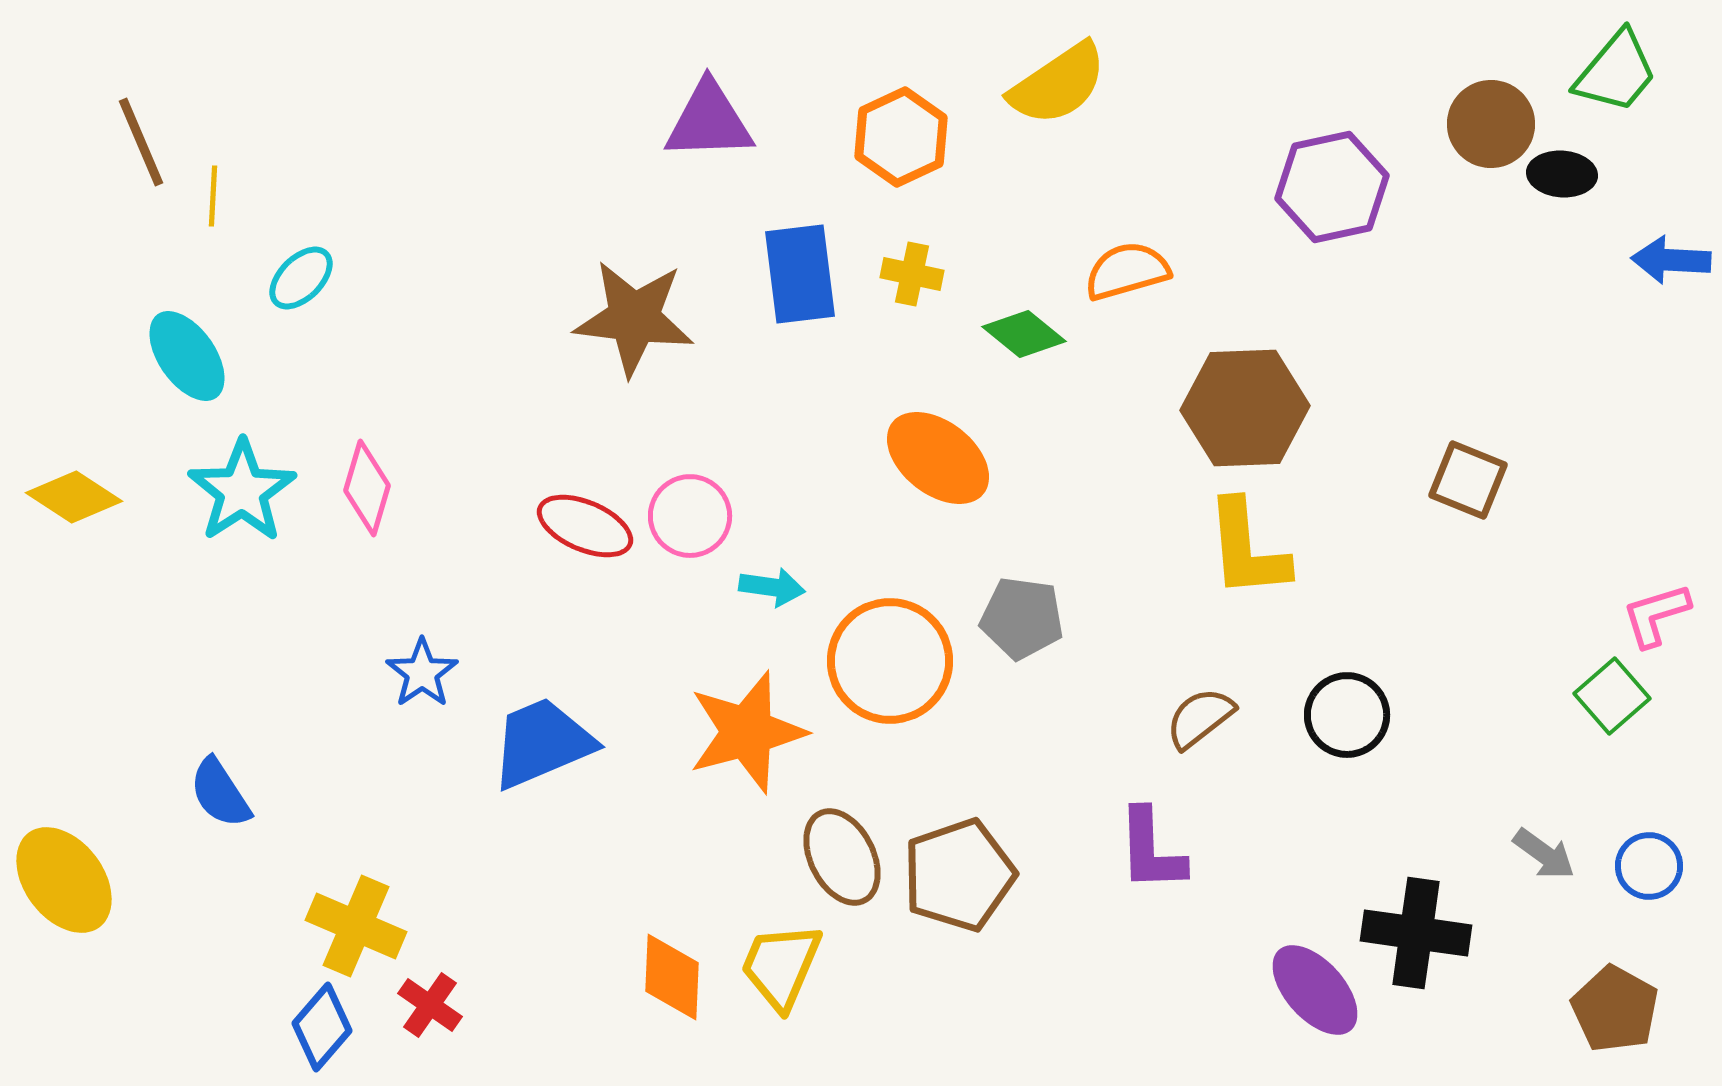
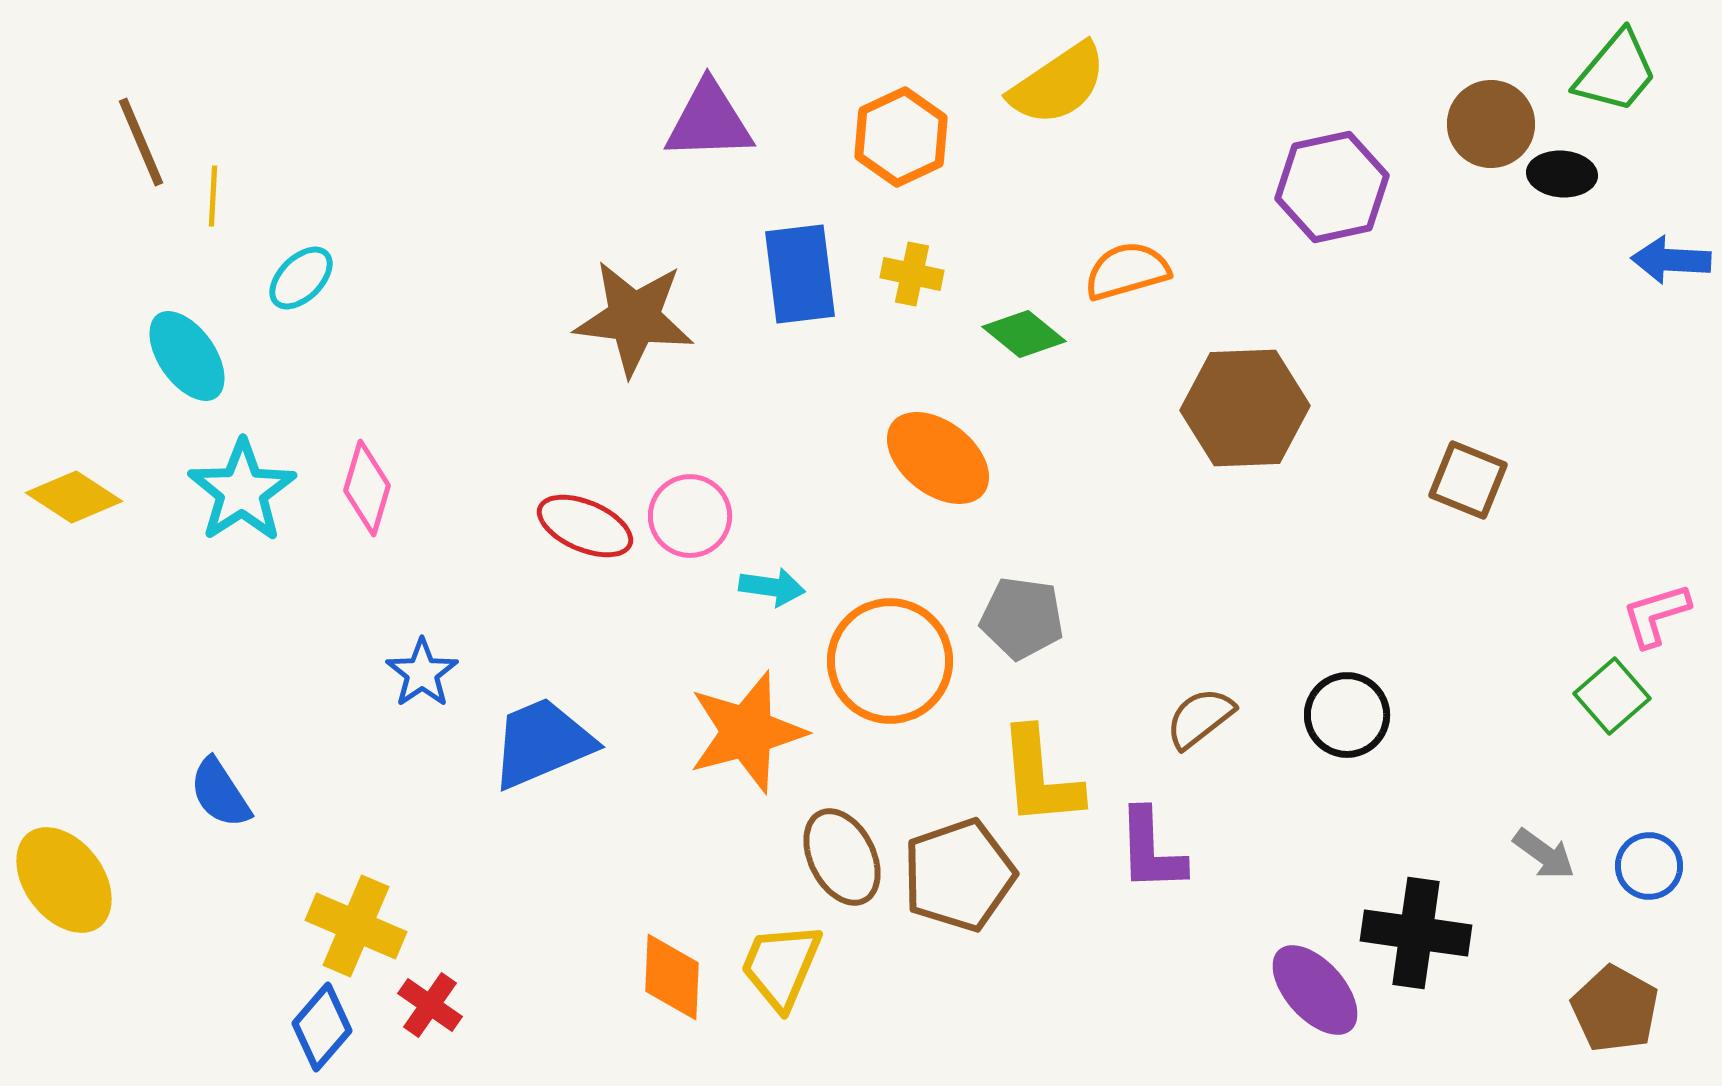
yellow L-shape at (1247, 549): moved 207 px left, 228 px down
